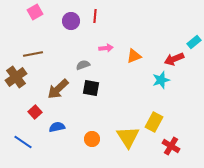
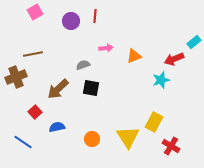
brown cross: rotated 15 degrees clockwise
